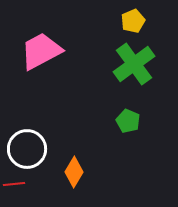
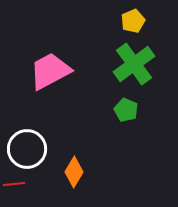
pink trapezoid: moved 9 px right, 20 px down
green pentagon: moved 2 px left, 11 px up
